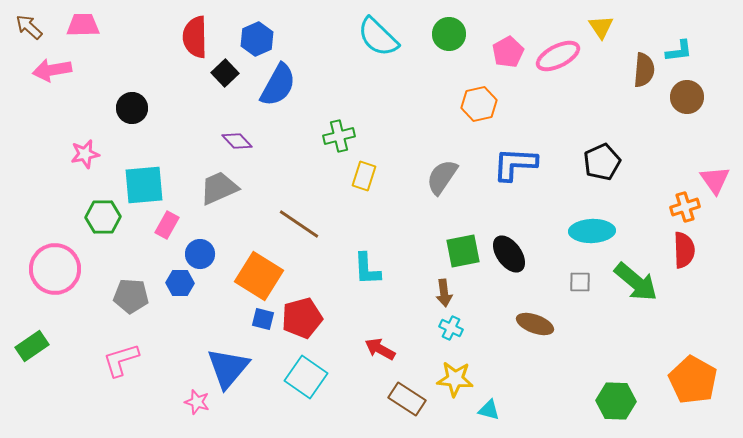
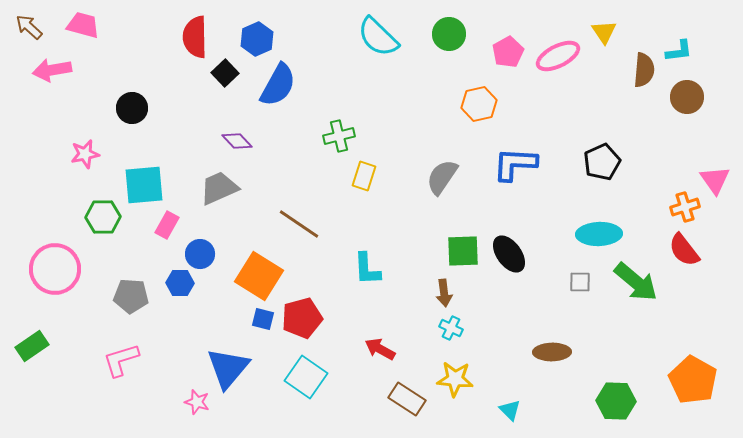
pink trapezoid at (83, 25): rotated 16 degrees clockwise
yellow triangle at (601, 27): moved 3 px right, 5 px down
cyan ellipse at (592, 231): moved 7 px right, 3 px down
red semicircle at (684, 250): rotated 144 degrees clockwise
green square at (463, 251): rotated 9 degrees clockwise
brown ellipse at (535, 324): moved 17 px right, 28 px down; rotated 21 degrees counterclockwise
cyan triangle at (489, 410): moved 21 px right; rotated 30 degrees clockwise
